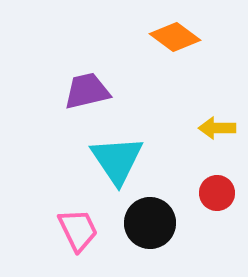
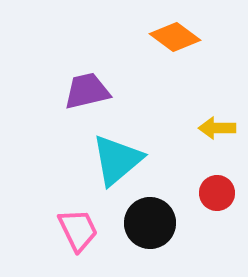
cyan triangle: rotated 24 degrees clockwise
